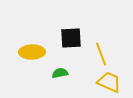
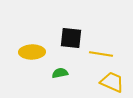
black square: rotated 10 degrees clockwise
yellow line: rotated 60 degrees counterclockwise
yellow trapezoid: moved 3 px right
